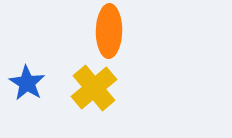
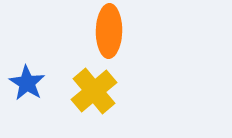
yellow cross: moved 3 px down
